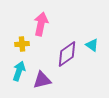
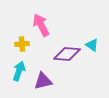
pink arrow: moved 1 px down; rotated 40 degrees counterclockwise
purple diamond: rotated 40 degrees clockwise
purple triangle: moved 1 px right, 1 px down
